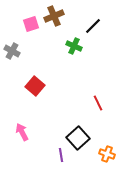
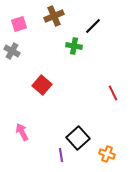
pink square: moved 12 px left
green cross: rotated 14 degrees counterclockwise
red square: moved 7 px right, 1 px up
red line: moved 15 px right, 10 px up
